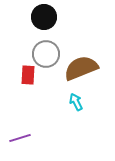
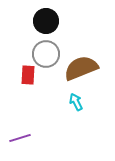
black circle: moved 2 px right, 4 px down
